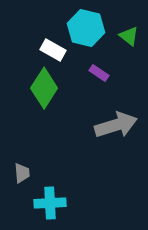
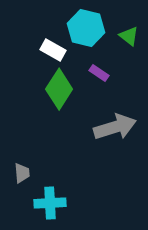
green diamond: moved 15 px right, 1 px down
gray arrow: moved 1 px left, 2 px down
